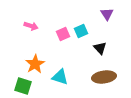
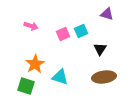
purple triangle: rotated 40 degrees counterclockwise
black triangle: moved 1 px down; rotated 16 degrees clockwise
green square: moved 3 px right
